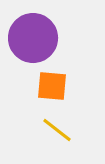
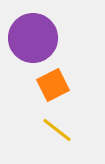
orange square: moved 1 px right, 1 px up; rotated 32 degrees counterclockwise
